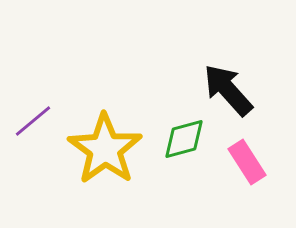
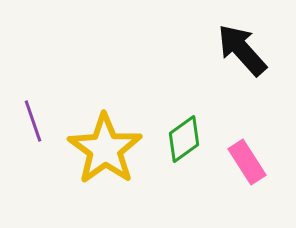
black arrow: moved 14 px right, 40 px up
purple line: rotated 69 degrees counterclockwise
green diamond: rotated 21 degrees counterclockwise
